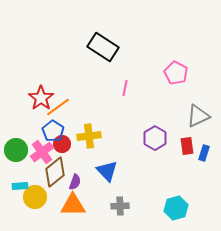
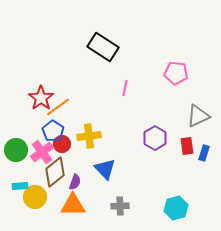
pink pentagon: rotated 20 degrees counterclockwise
blue triangle: moved 2 px left, 2 px up
